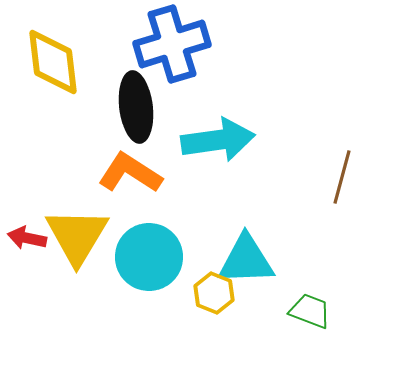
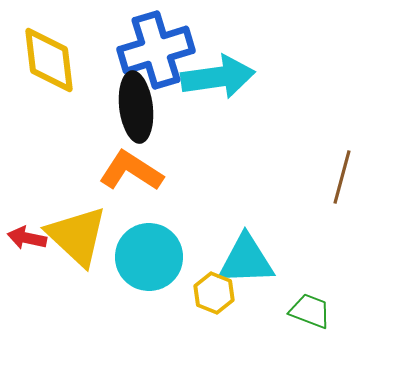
blue cross: moved 16 px left, 6 px down
yellow diamond: moved 4 px left, 2 px up
cyan arrow: moved 63 px up
orange L-shape: moved 1 px right, 2 px up
yellow triangle: rotated 18 degrees counterclockwise
